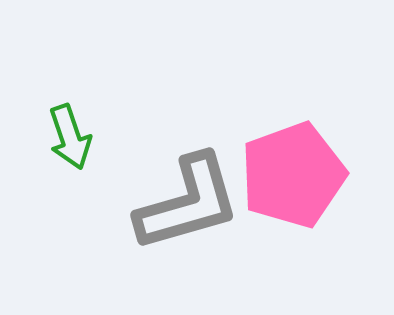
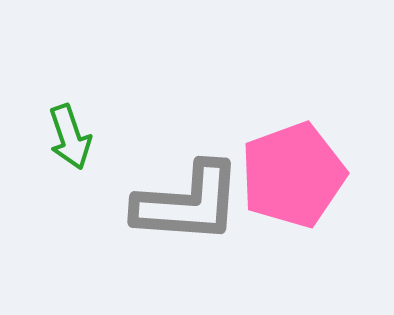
gray L-shape: rotated 20 degrees clockwise
